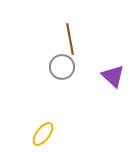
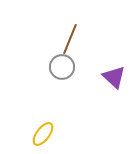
brown line: rotated 32 degrees clockwise
purple triangle: moved 1 px right, 1 px down
